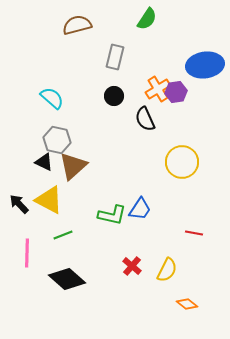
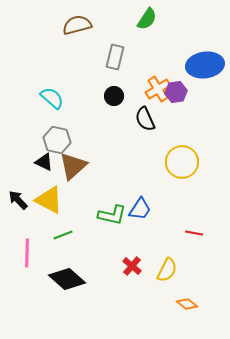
black arrow: moved 1 px left, 4 px up
